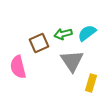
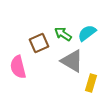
green arrow: rotated 48 degrees clockwise
gray triangle: rotated 25 degrees counterclockwise
